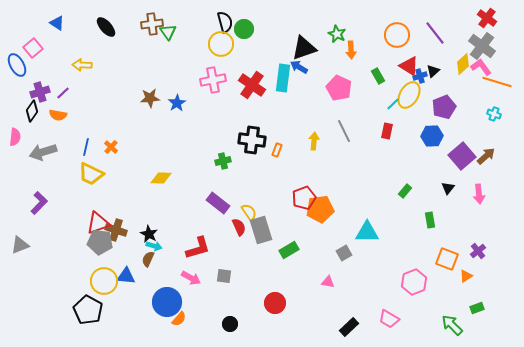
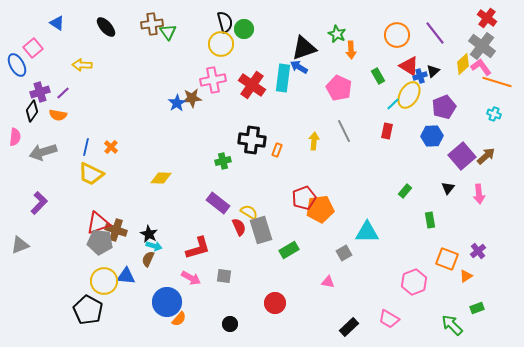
brown star at (150, 98): moved 42 px right
yellow semicircle at (249, 212): rotated 24 degrees counterclockwise
